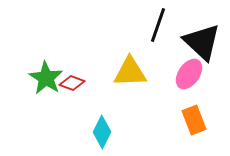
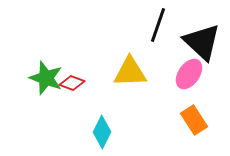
green star: rotated 12 degrees counterclockwise
orange rectangle: rotated 12 degrees counterclockwise
